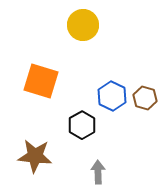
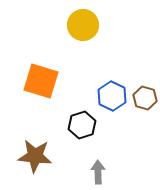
black hexagon: rotated 12 degrees clockwise
